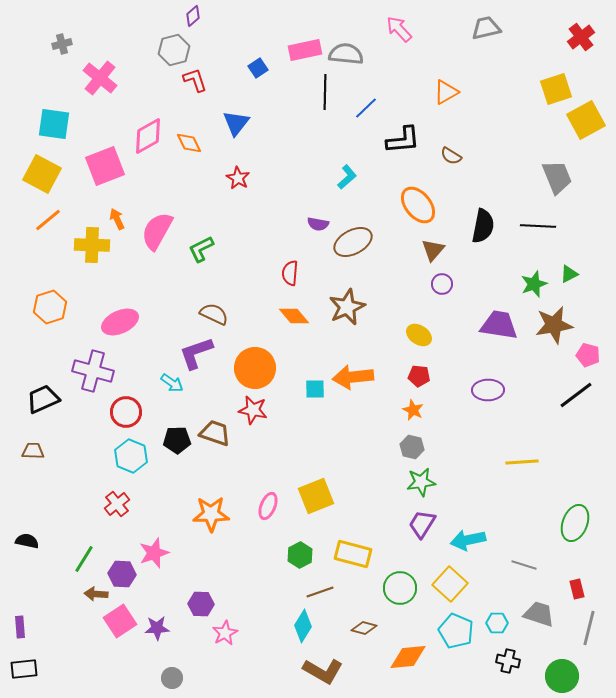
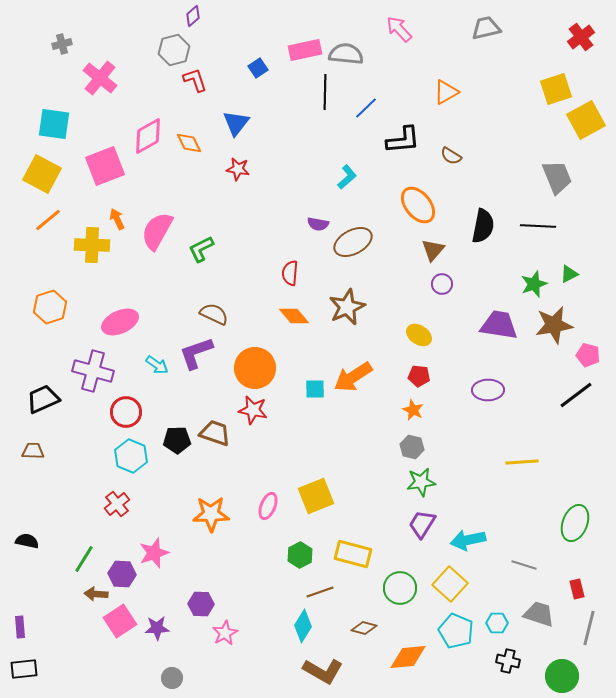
red star at (238, 178): moved 9 px up; rotated 20 degrees counterclockwise
orange arrow at (353, 377): rotated 27 degrees counterclockwise
cyan arrow at (172, 383): moved 15 px left, 18 px up
